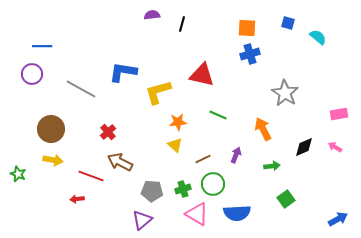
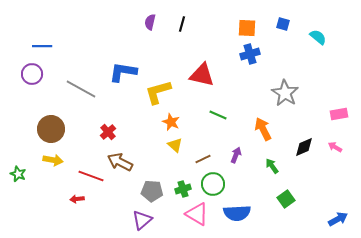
purple semicircle: moved 2 px left, 7 px down; rotated 70 degrees counterclockwise
blue square: moved 5 px left, 1 px down
orange star: moved 7 px left; rotated 30 degrees clockwise
green arrow: rotated 119 degrees counterclockwise
